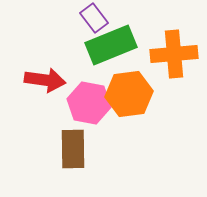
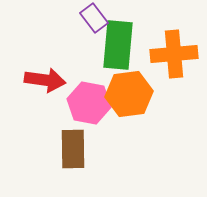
green rectangle: moved 7 px right; rotated 63 degrees counterclockwise
